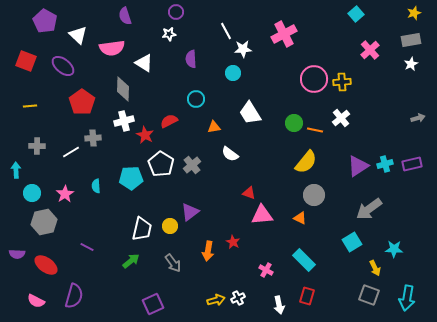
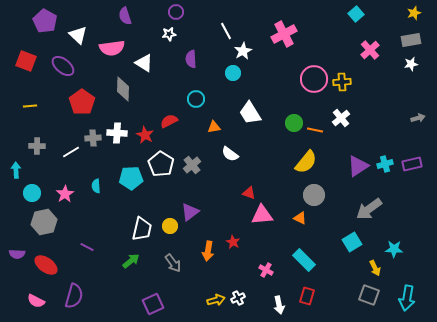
white star at (243, 49): moved 2 px down; rotated 24 degrees counterclockwise
white star at (411, 64): rotated 16 degrees clockwise
white cross at (124, 121): moved 7 px left, 12 px down; rotated 18 degrees clockwise
